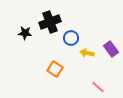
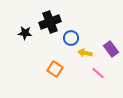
yellow arrow: moved 2 px left
pink line: moved 14 px up
